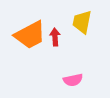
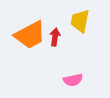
yellow trapezoid: moved 2 px left, 1 px up
red arrow: rotated 12 degrees clockwise
